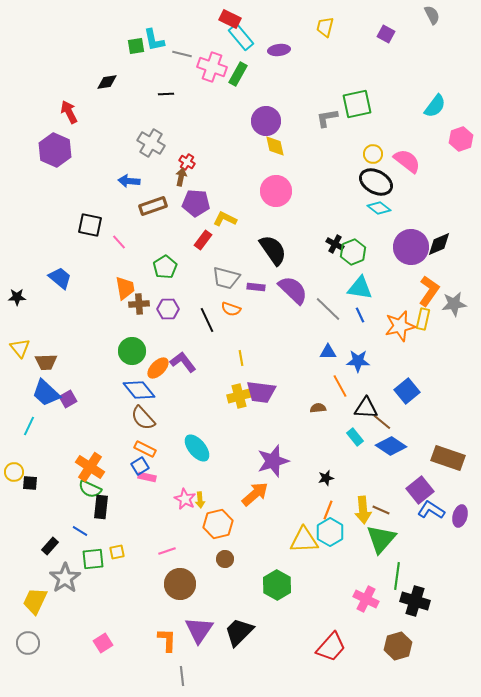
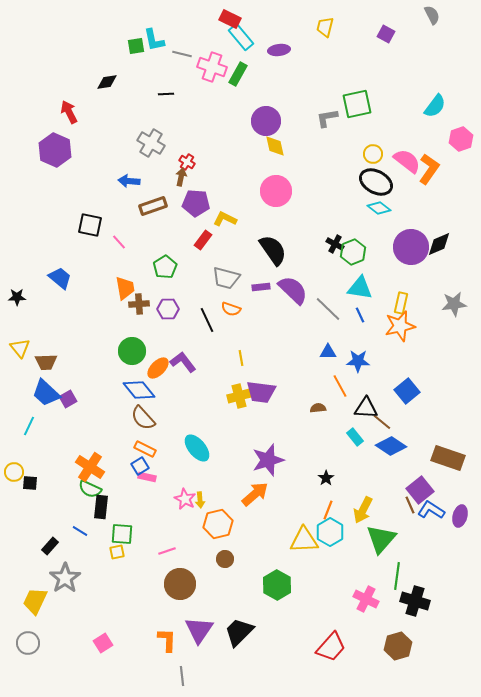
purple rectangle at (256, 287): moved 5 px right; rotated 12 degrees counterclockwise
orange L-shape at (429, 291): moved 122 px up
yellow rectangle at (423, 319): moved 22 px left, 16 px up
purple star at (273, 461): moved 5 px left, 1 px up
black star at (326, 478): rotated 21 degrees counterclockwise
yellow arrow at (363, 510): rotated 32 degrees clockwise
brown line at (381, 510): moved 29 px right, 5 px up; rotated 42 degrees clockwise
green square at (93, 559): moved 29 px right, 25 px up; rotated 10 degrees clockwise
